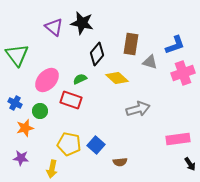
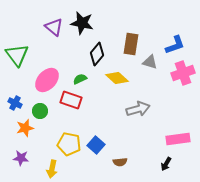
black arrow: moved 24 px left; rotated 64 degrees clockwise
